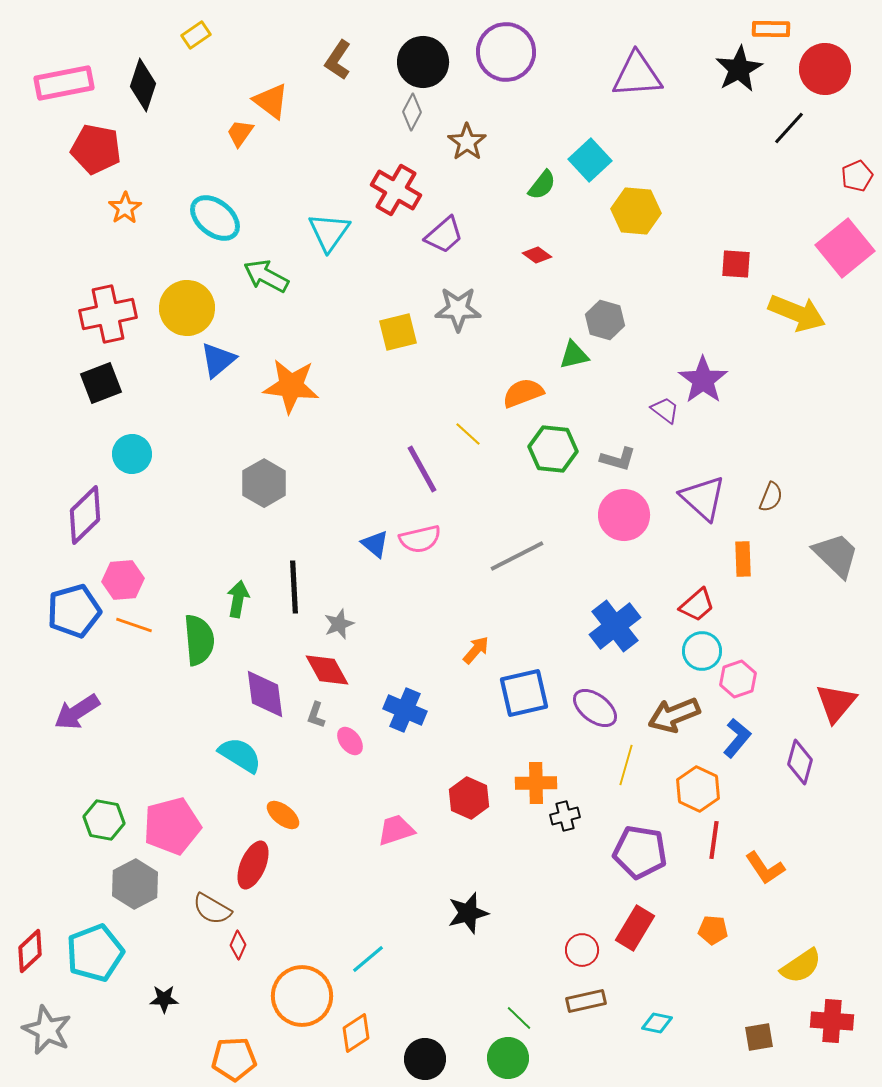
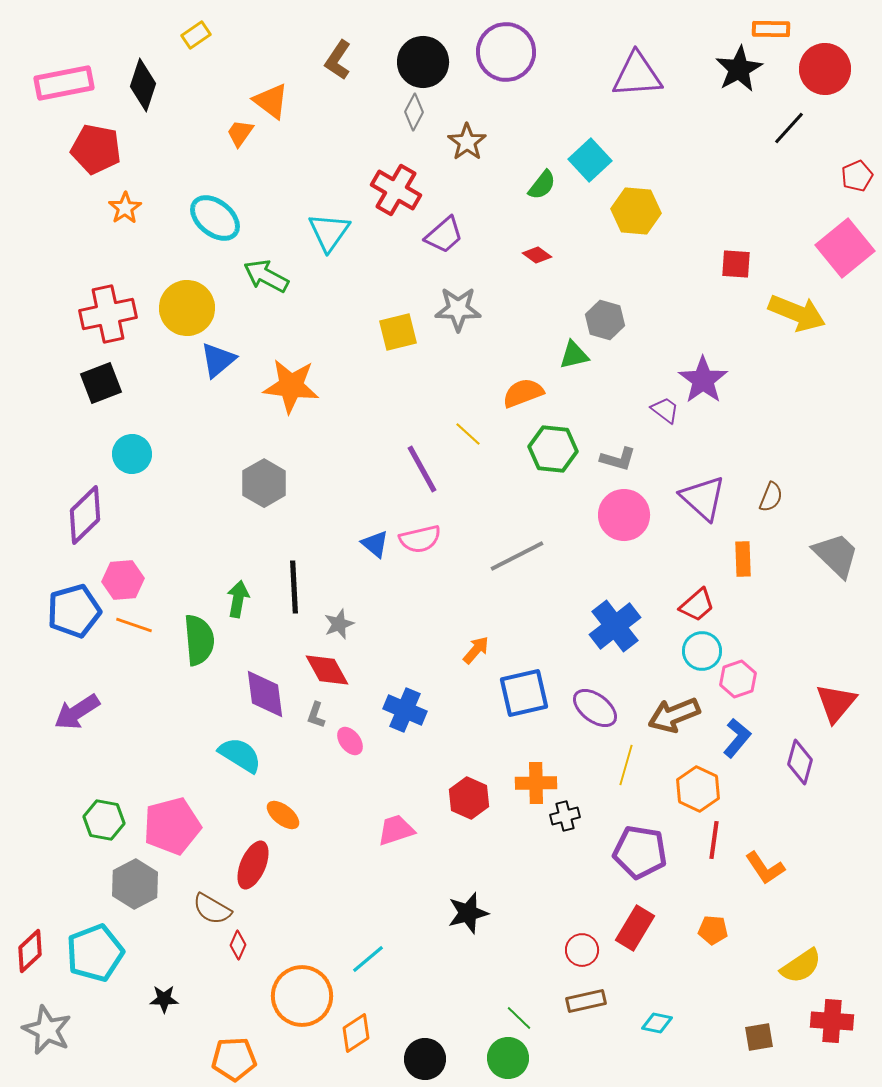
gray diamond at (412, 112): moved 2 px right
